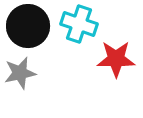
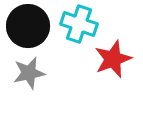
red star: moved 3 px left; rotated 21 degrees counterclockwise
gray star: moved 9 px right
